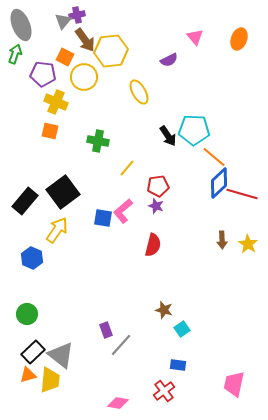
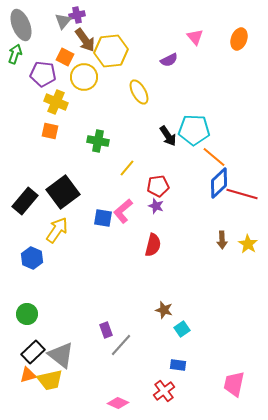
yellow trapezoid at (50, 380): rotated 72 degrees clockwise
pink diamond at (118, 403): rotated 15 degrees clockwise
